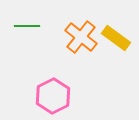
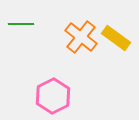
green line: moved 6 px left, 2 px up
